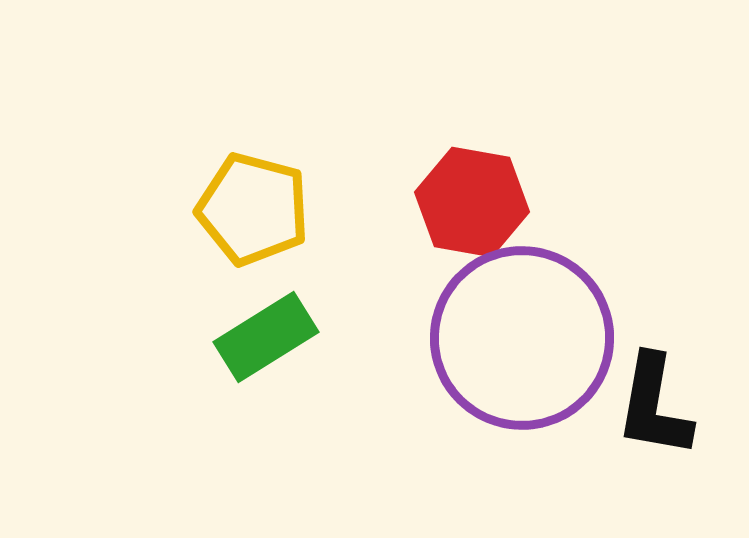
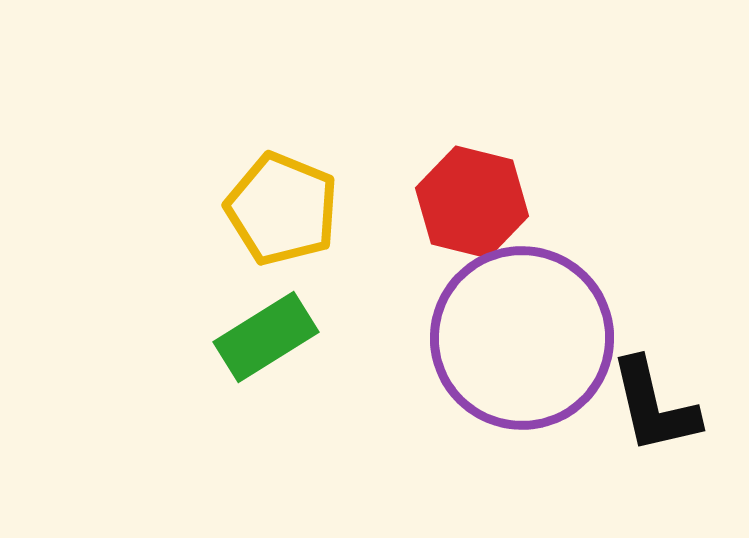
red hexagon: rotated 4 degrees clockwise
yellow pentagon: moved 29 px right; rotated 7 degrees clockwise
black L-shape: rotated 23 degrees counterclockwise
